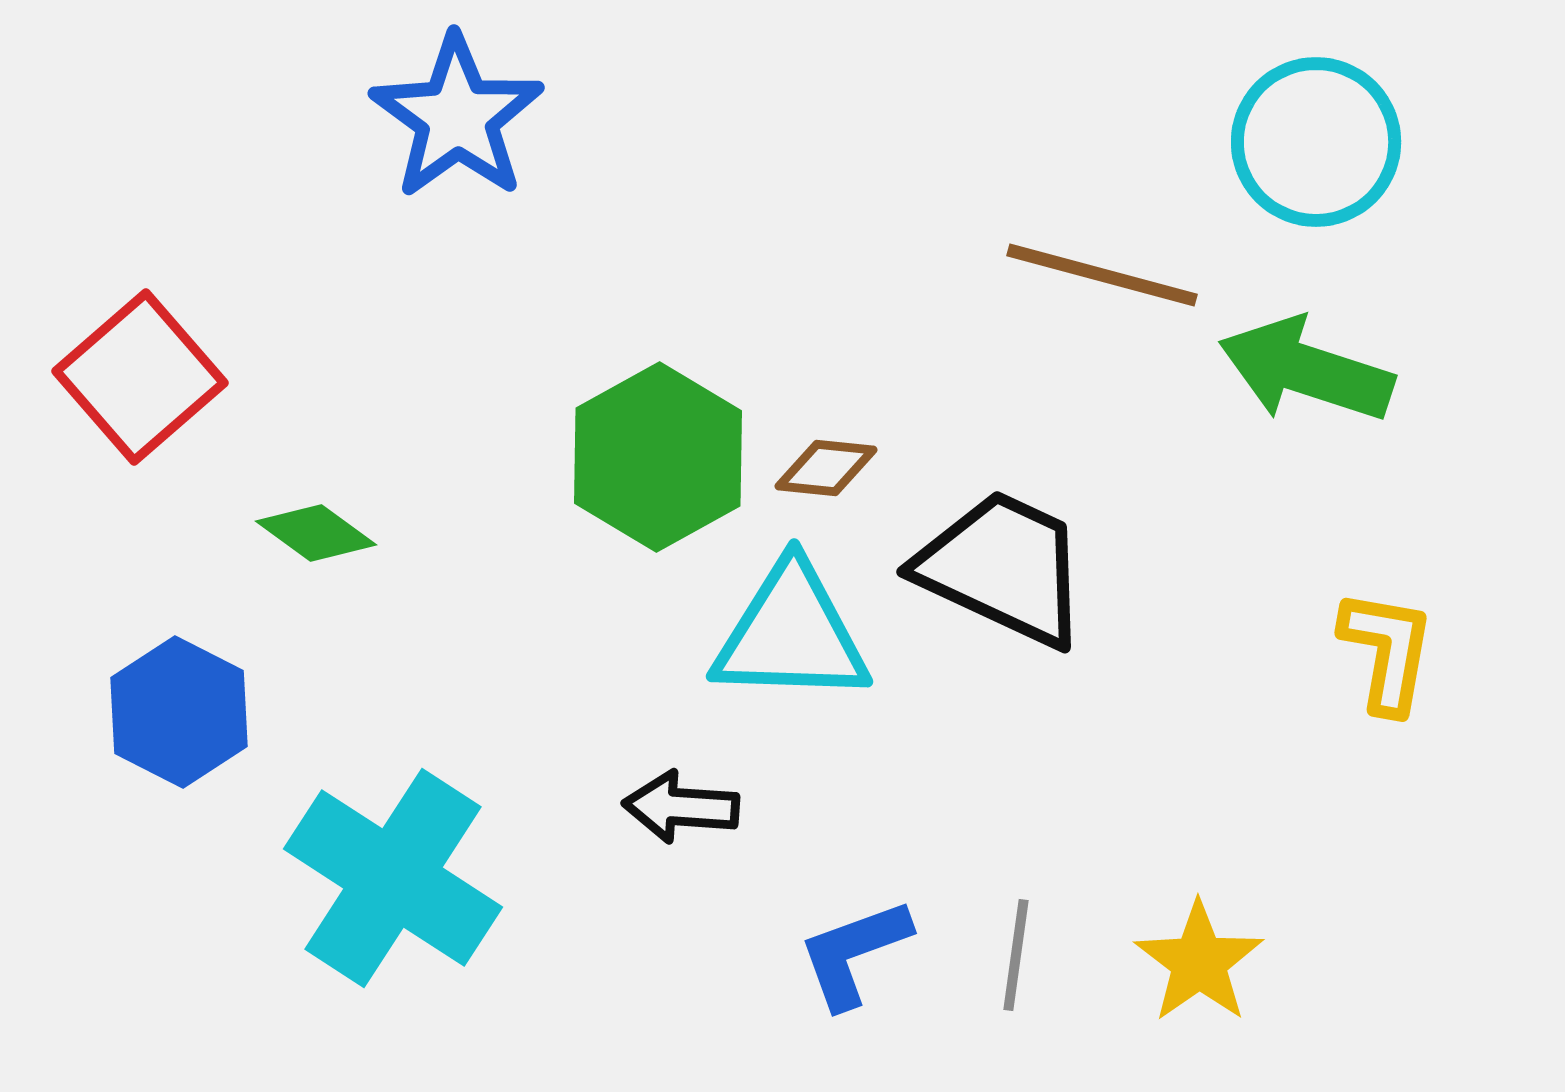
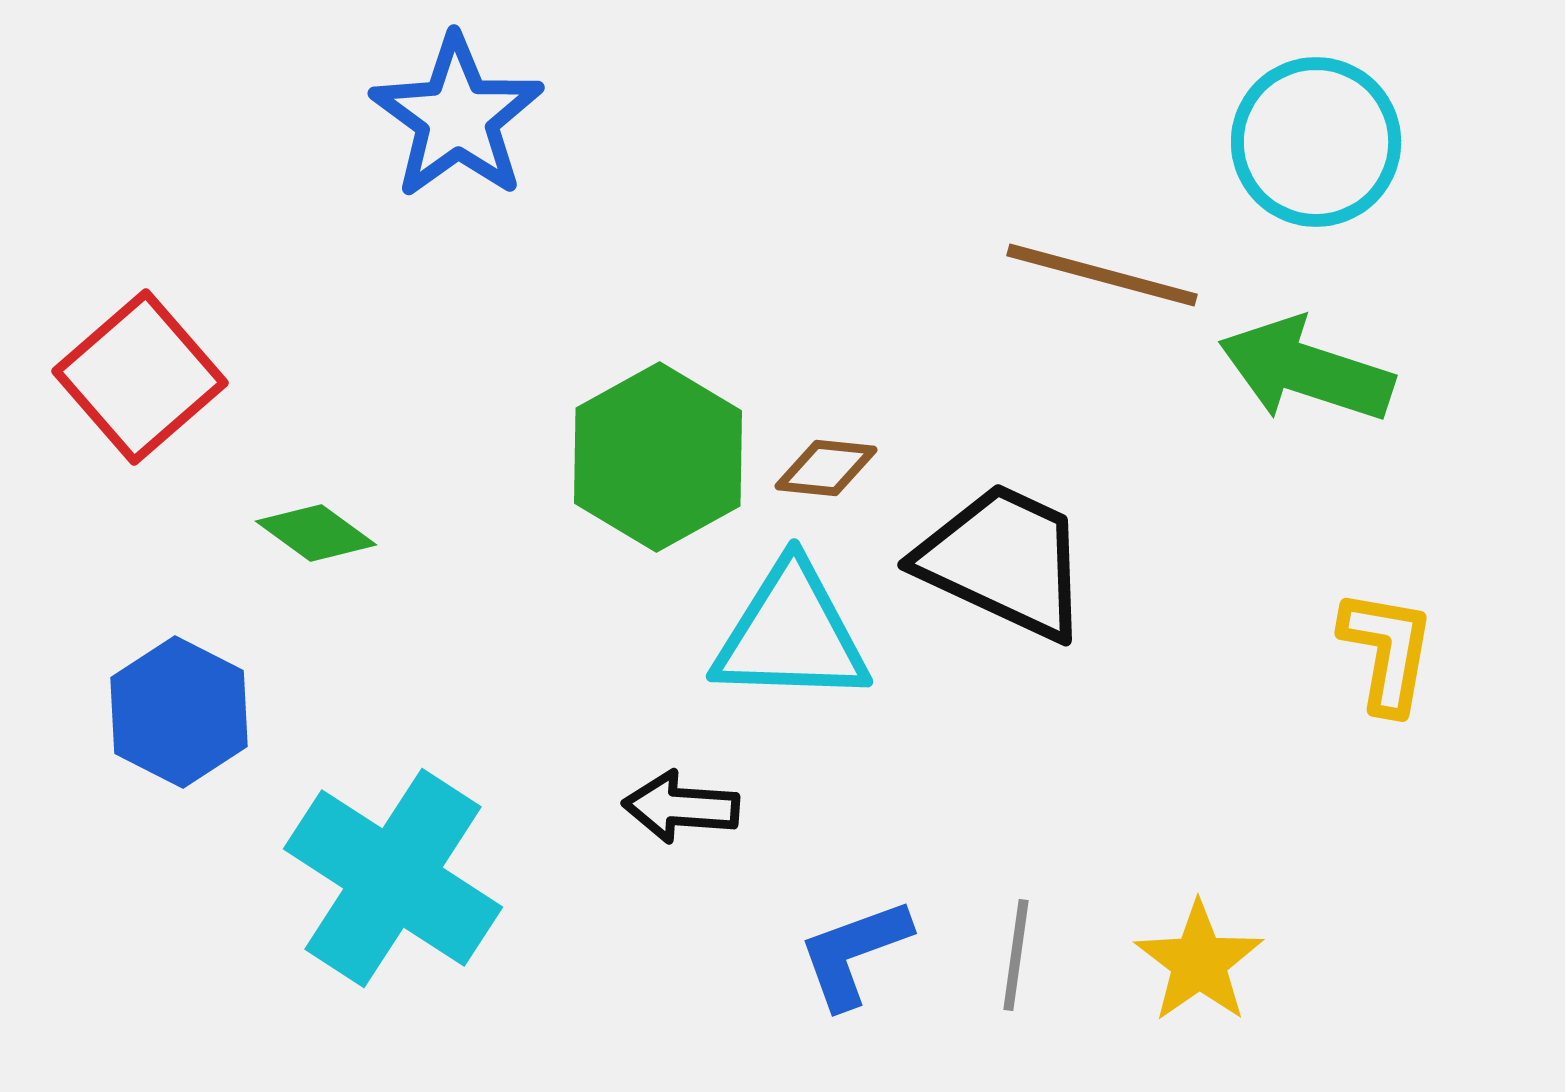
black trapezoid: moved 1 px right, 7 px up
